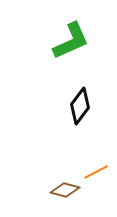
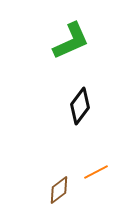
brown diamond: moved 6 px left; rotated 52 degrees counterclockwise
